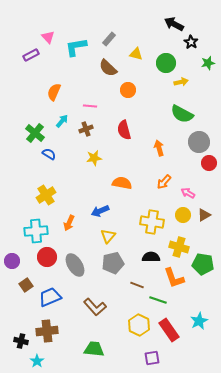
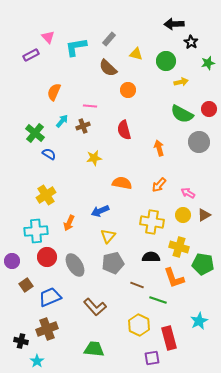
black arrow at (174, 24): rotated 30 degrees counterclockwise
green circle at (166, 63): moved 2 px up
brown cross at (86, 129): moved 3 px left, 3 px up
red circle at (209, 163): moved 54 px up
orange arrow at (164, 182): moved 5 px left, 3 px down
red rectangle at (169, 330): moved 8 px down; rotated 20 degrees clockwise
brown cross at (47, 331): moved 2 px up; rotated 15 degrees counterclockwise
